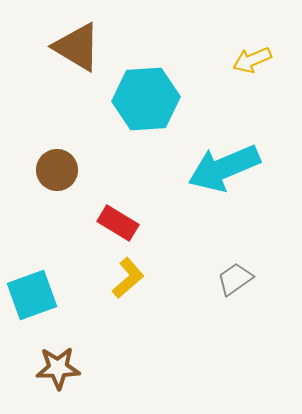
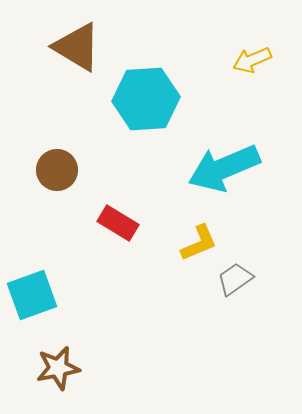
yellow L-shape: moved 71 px right, 35 px up; rotated 18 degrees clockwise
brown star: rotated 9 degrees counterclockwise
